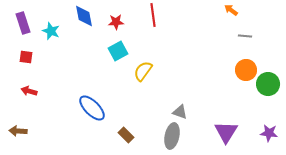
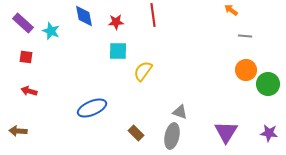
purple rectangle: rotated 30 degrees counterclockwise
cyan square: rotated 30 degrees clockwise
blue ellipse: rotated 68 degrees counterclockwise
brown rectangle: moved 10 px right, 2 px up
